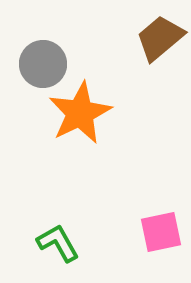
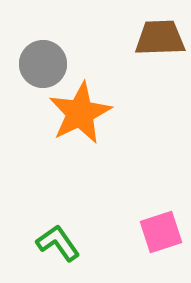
brown trapezoid: rotated 38 degrees clockwise
pink square: rotated 6 degrees counterclockwise
green L-shape: rotated 6 degrees counterclockwise
